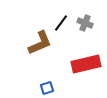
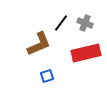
brown L-shape: moved 1 px left, 1 px down
red rectangle: moved 11 px up
blue square: moved 12 px up
